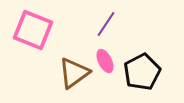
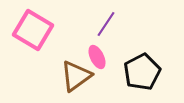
pink square: rotated 9 degrees clockwise
pink ellipse: moved 8 px left, 4 px up
brown triangle: moved 2 px right, 3 px down
